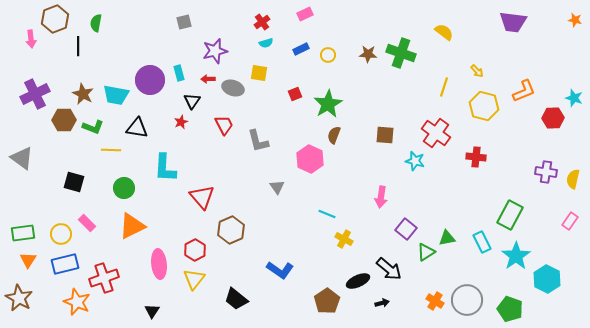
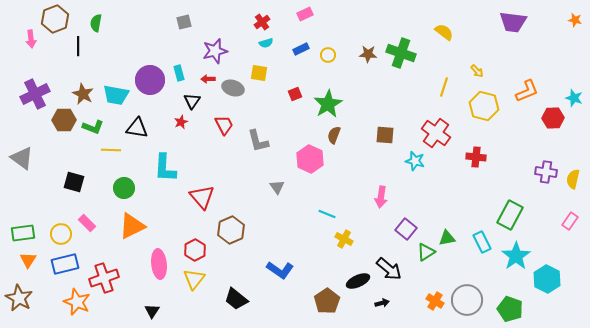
orange L-shape at (524, 91): moved 3 px right
